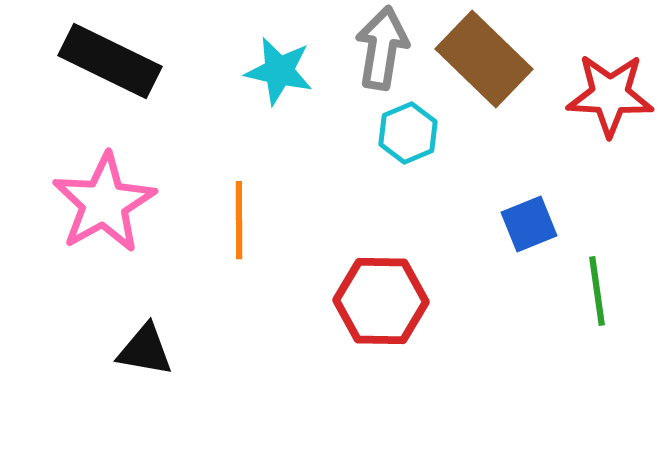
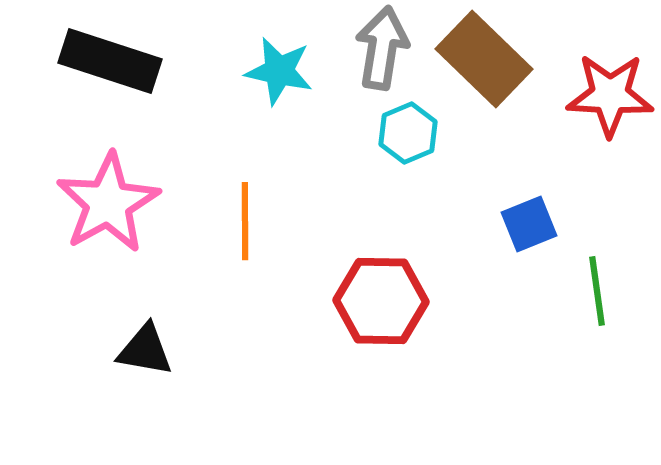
black rectangle: rotated 8 degrees counterclockwise
pink star: moved 4 px right
orange line: moved 6 px right, 1 px down
